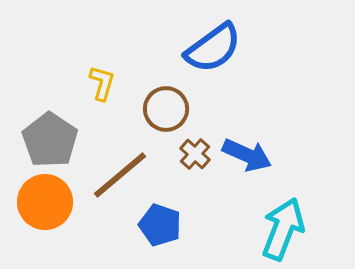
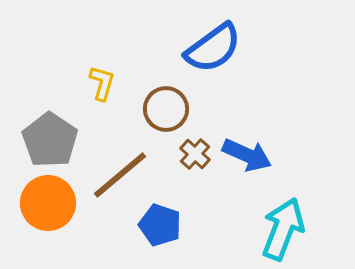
orange circle: moved 3 px right, 1 px down
